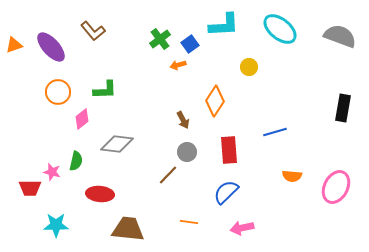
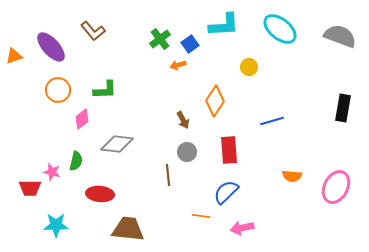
orange triangle: moved 11 px down
orange circle: moved 2 px up
blue line: moved 3 px left, 11 px up
brown line: rotated 50 degrees counterclockwise
orange line: moved 12 px right, 6 px up
